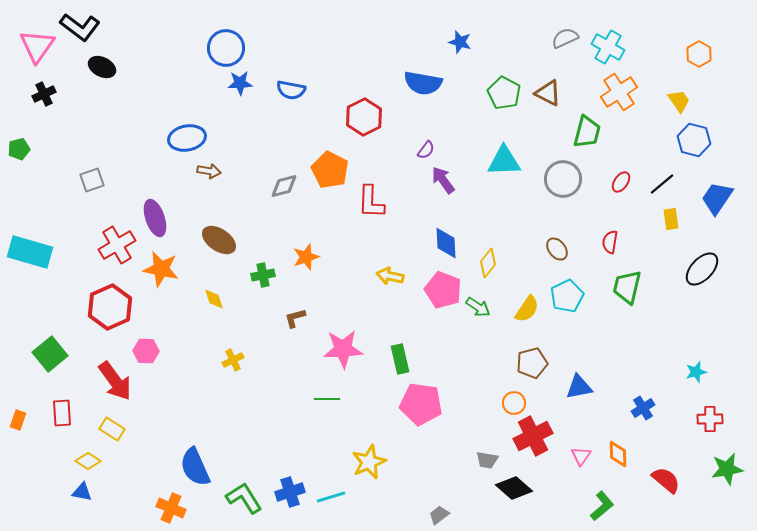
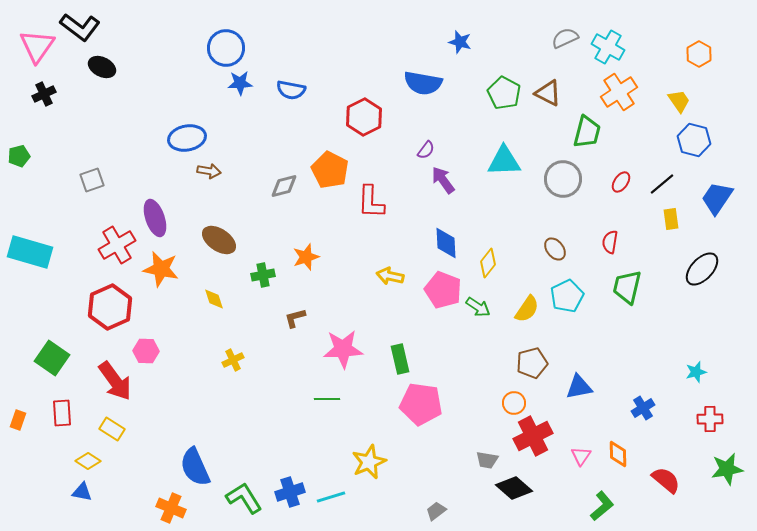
green pentagon at (19, 149): moved 7 px down
brown ellipse at (557, 249): moved 2 px left
green square at (50, 354): moved 2 px right, 4 px down; rotated 16 degrees counterclockwise
gray trapezoid at (439, 515): moved 3 px left, 4 px up
